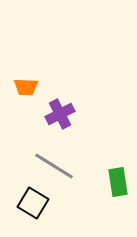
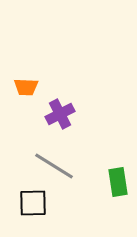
black square: rotated 32 degrees counterclockwise
